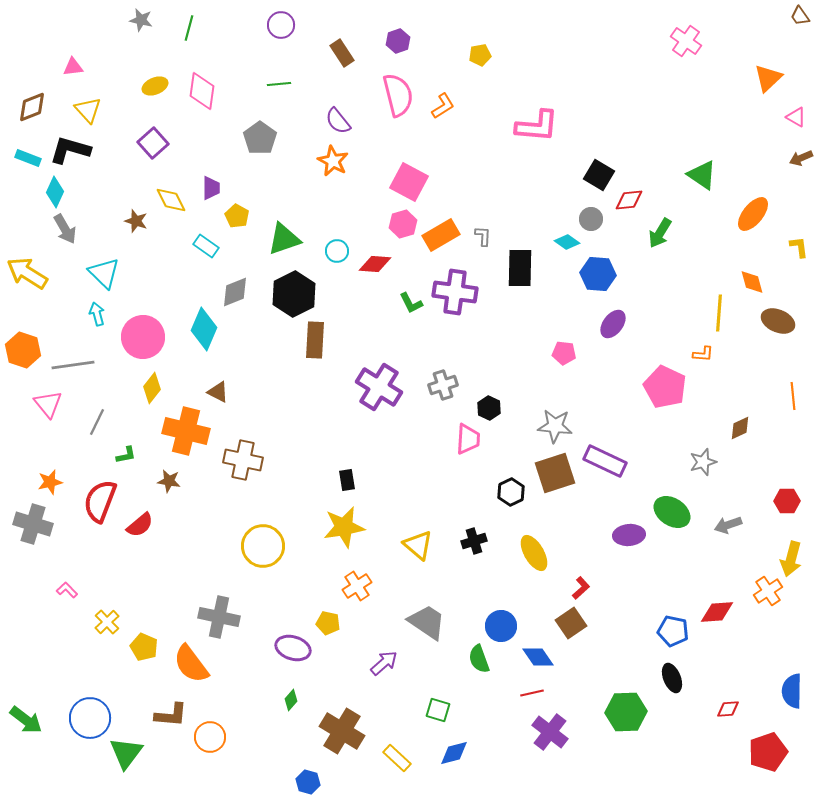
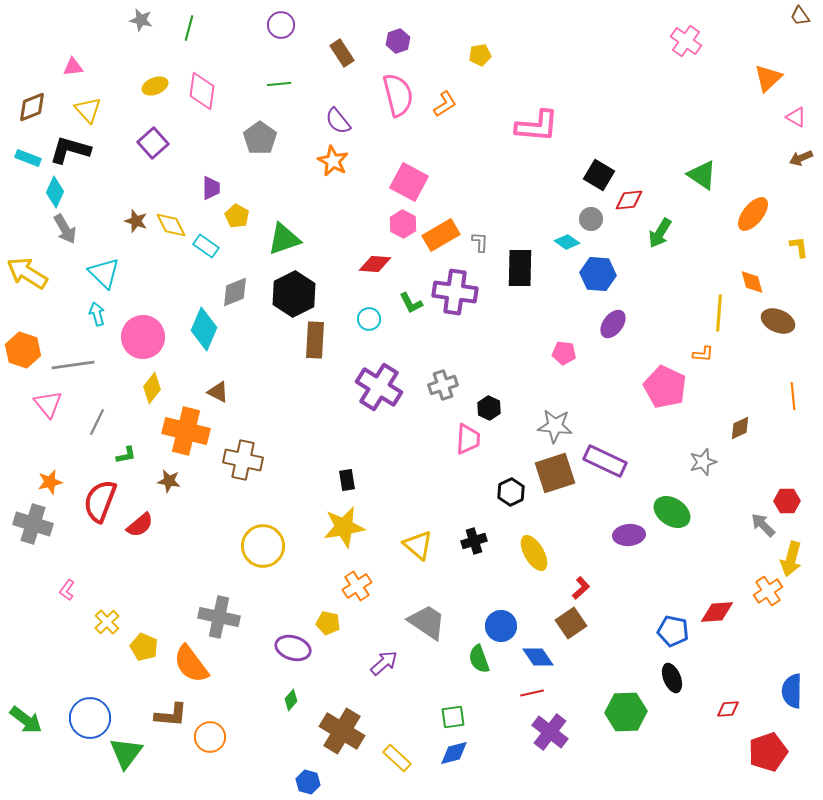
orange L-shape at (443, 106): moved 2 px right, 2 px up
yellow diamond at (171, 200): moved 25 px down
pink hexagon at (403, 224): rotated 16 degrees counterclockwise
gray L-shape at (483, 236): moved 3 px left, 6 px down
cyan circle at (337, 251): moved 32 px right, 68 px down
gray arrow at (728, 525): moved 35 px right; rotated 64 degrees clockwise
pink L-shape at (67, 590): rotated 100 degrees counterclockwise
green square at (438, 710): moved 15 px right, 7 px down; rotated 25 degrees counterclockwise
